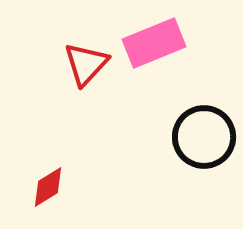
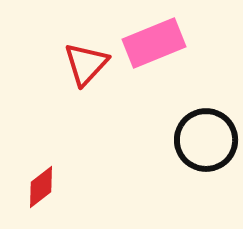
black circle: moved 2 px right, 3 px down
red diamond: moved 7 px left; rotated 6 degrees counterclockwise
